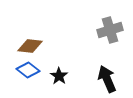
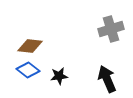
gray cross: moved 1 px right, 1 px up
black star: rotated 30 degrees clockwise
